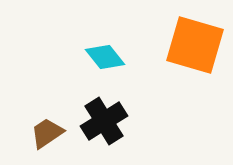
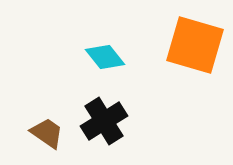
brown trapezoid: rotated 69 degrees clockwise
